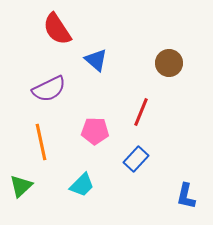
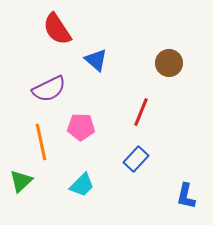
pink pentagon: moved 14 px left, 4 px up
green triangle: moved 5 px up
